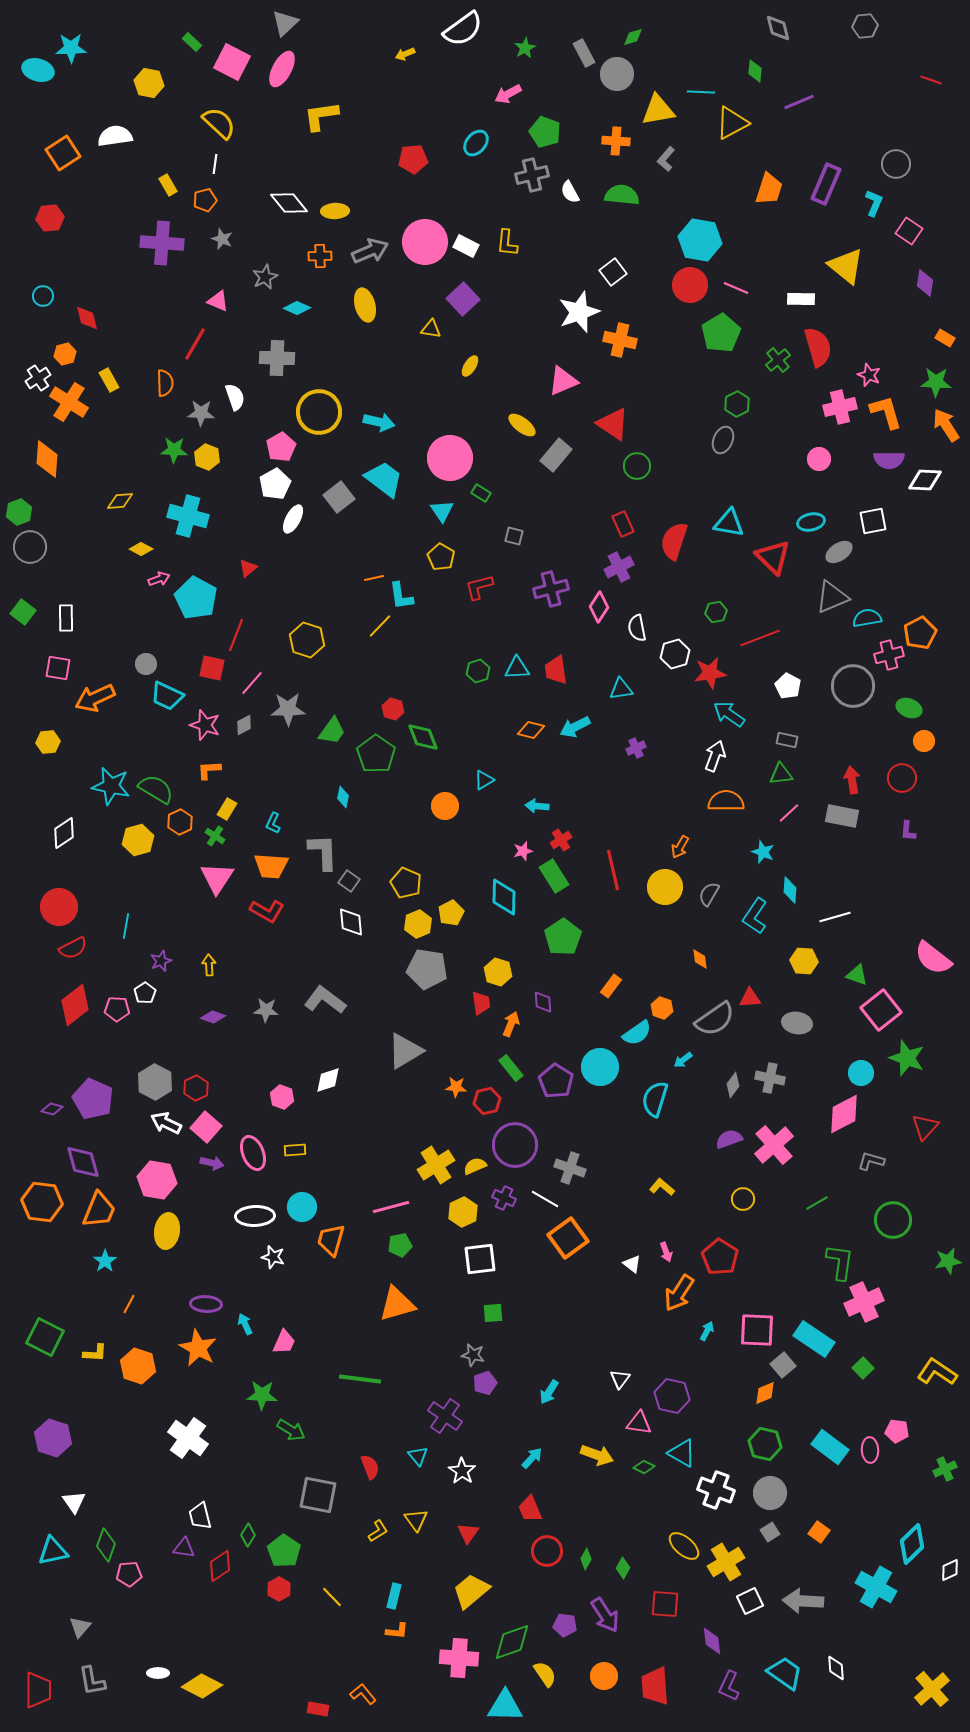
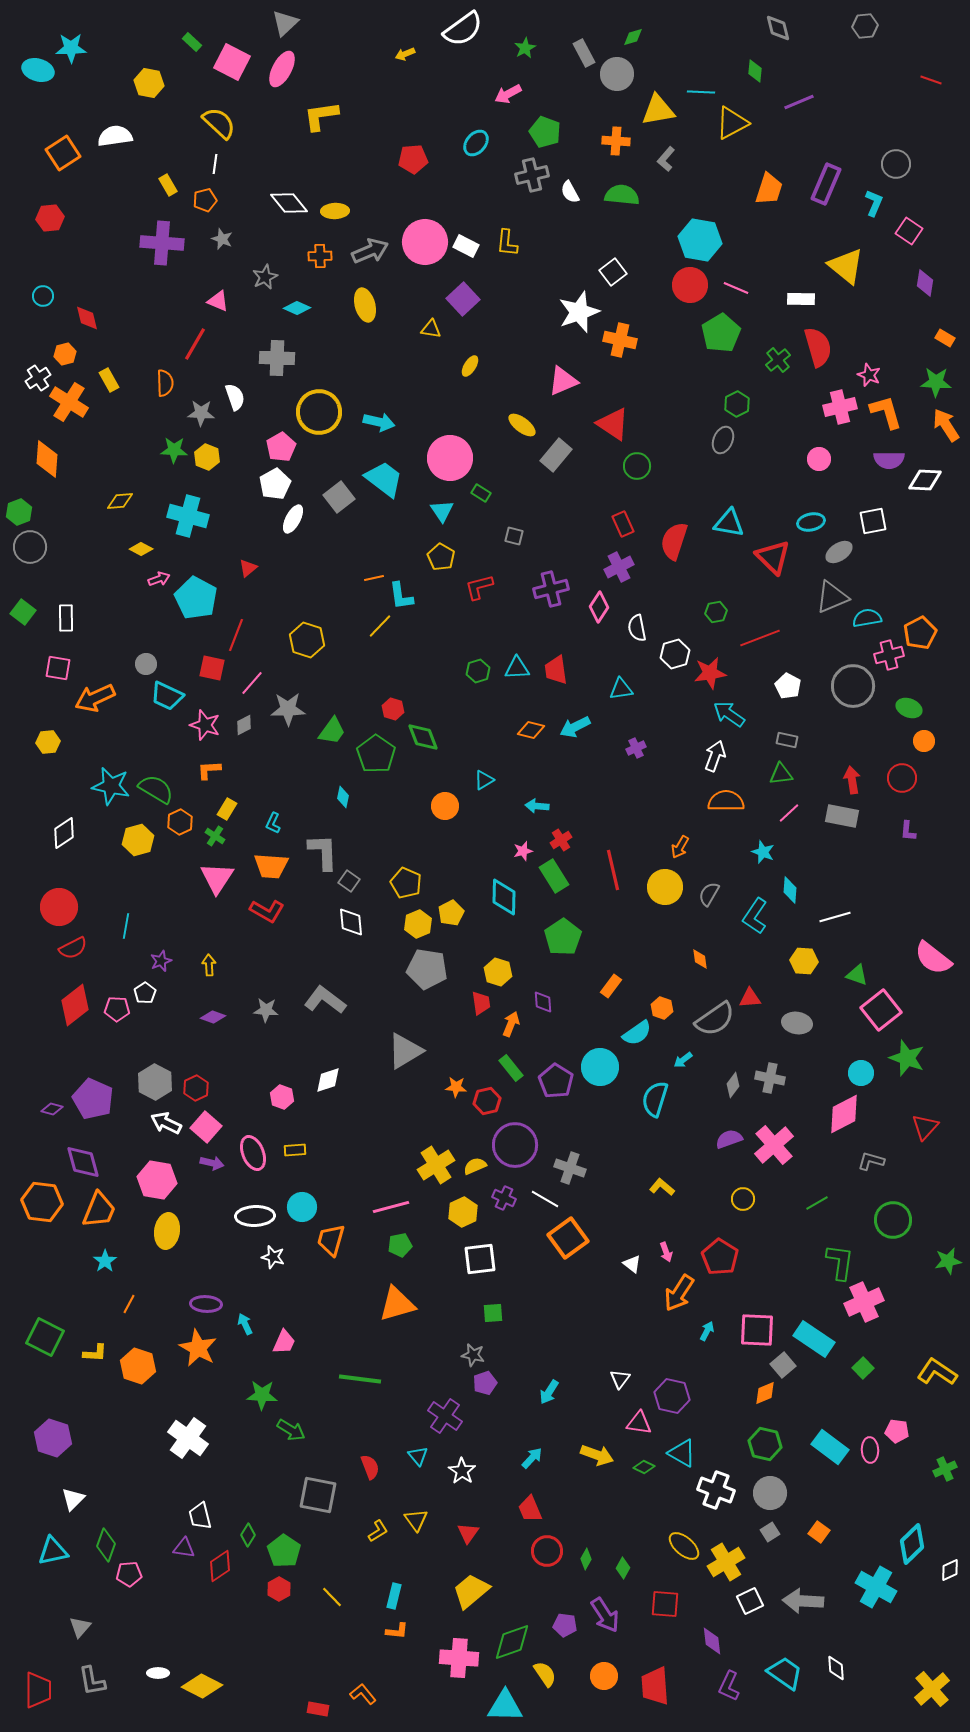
white triangle at (74, 1502): moved 1 px left, 3 px up; rotated 20 degrees clockwise
